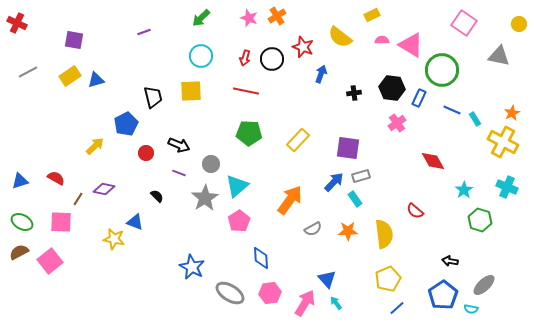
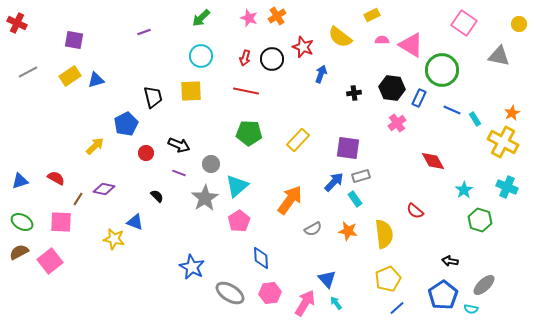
orange star at (348, 231): rotated 12 degrees clockwise
